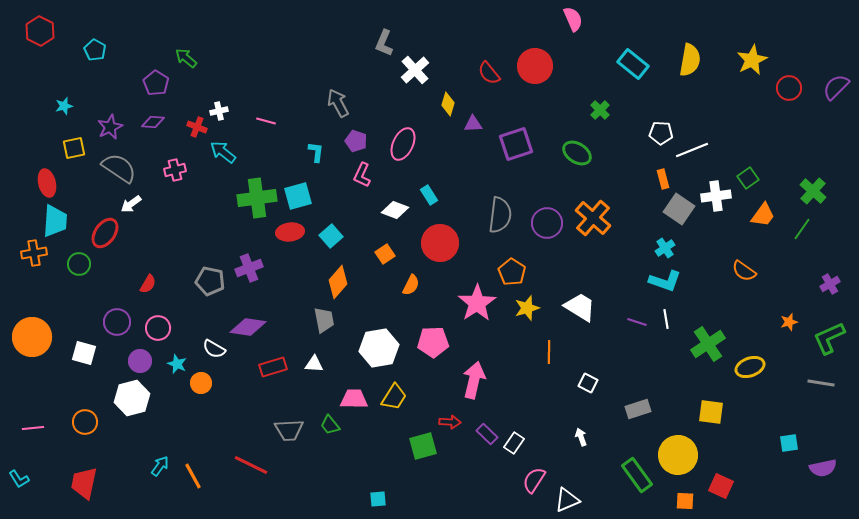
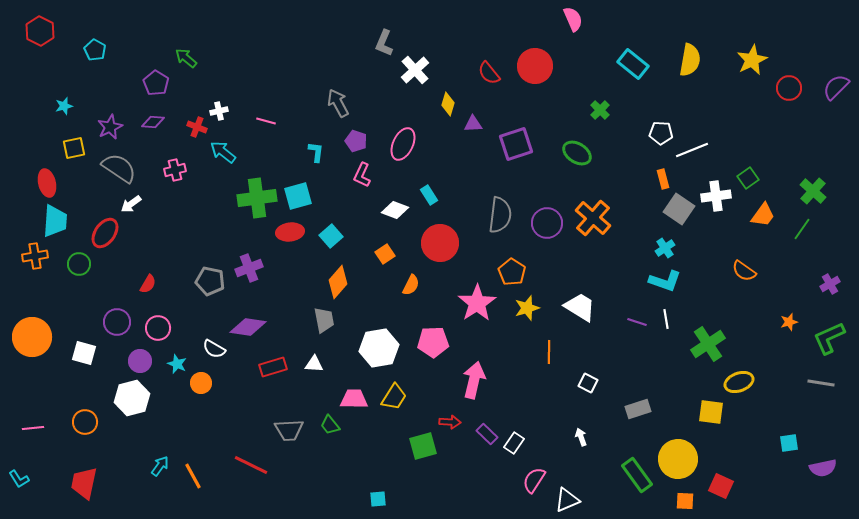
orange cross at (34, 253): moved 1 px right, 3 px down
yellow ellipse at (750, 367): moved 11 px left, 15 px down
yellow circle at (678, 455): moved 4 px down
